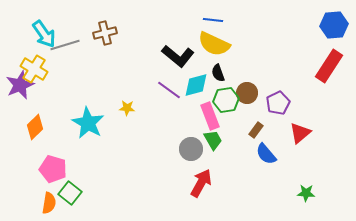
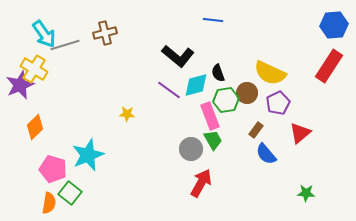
yellow semicircle: moved 56 px right, 29 px down
yellow star: moved 6 px down
cyan star: moved 32 px down; rotated 20 degrees clockwise
